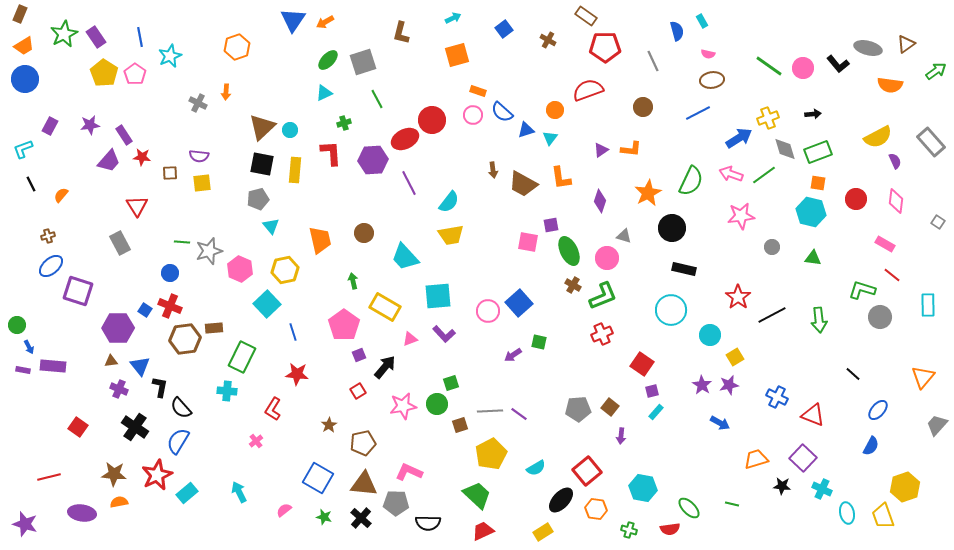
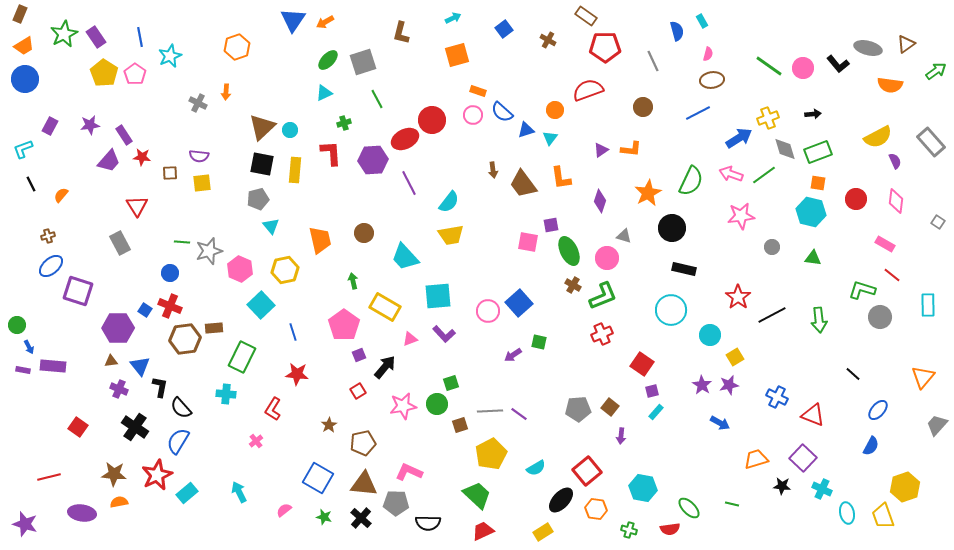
pink semicircle at (708, 54): rotated 88 degrees counterclockwise
brown trapezoid at (523, 184): rotated 24 degrees clockwise
cyan square at (267, 304): moved 6 px left, 1 px down
cyan cross at (227, 391): moved 1 px left, 3 px down
